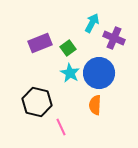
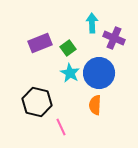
cyan arrow: rotated 30 degrees counterclockwise
